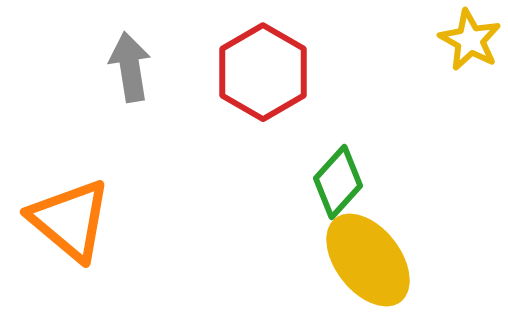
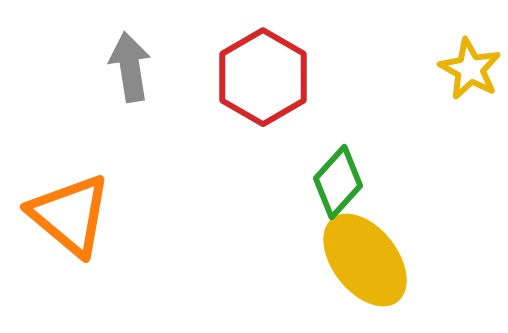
yellow star: moved 29 px down
red hexagon: moved 5 px down
orange triangle: moved 5 px up
yellow ellipse: moved 3 px left
